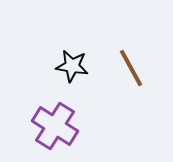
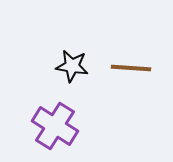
brown line: rotated 57 degrees counterclockwise
